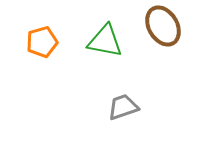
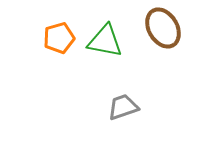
brown ellipse: moved 2 px down
orange pentagon: moved 17 px right, 4 px up
